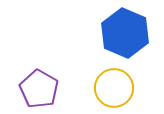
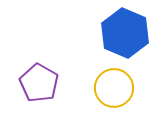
purple pentagon: moved 6 px up
